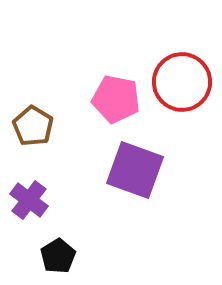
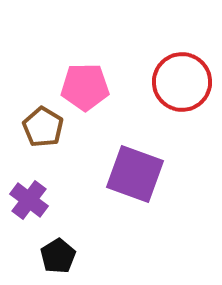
pink pentagon: moved 31 px left, 12 px up; rotated 12 degrees counterclockwise
brown pentagon: moved 10 px right, 1 px down
purple square: moved 4 px down
